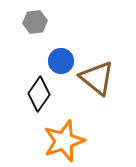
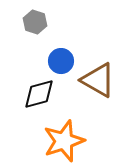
gray hexagon: rotated 25 degrees clockwise
brown triangle: moved 1 px right, 2 px down; rotated 9 degrees counterclockwise
black diamond: rotated 40 degrees clockwise
